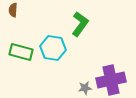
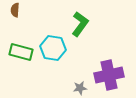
brown semicircle: moved 2 px right
purple cross: moved 2 px left, 5 px up
gray star: moved 5 px left
